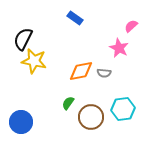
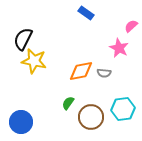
blue rectangle: moved 11 px right, 5 px up
